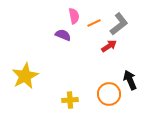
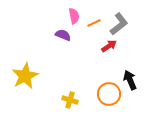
yellow cross: rotated 21 degrees clockwise
